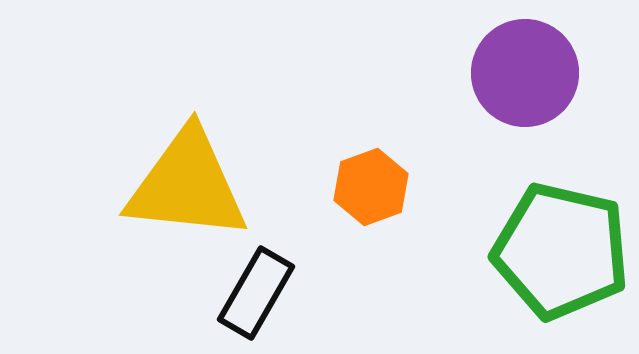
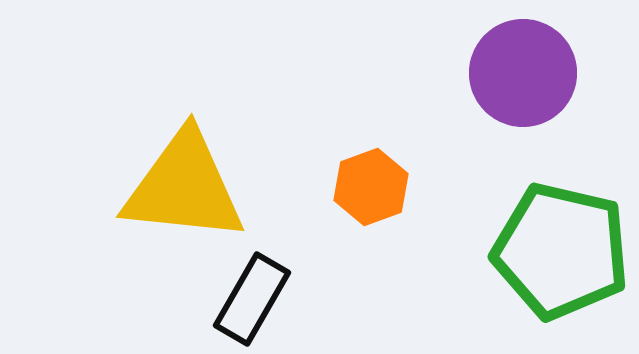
purple circle: moved 2 px left
yellow triangle: moved 3 px left, 2 px down
black rectangle: moved 4 px left, 6 px down
